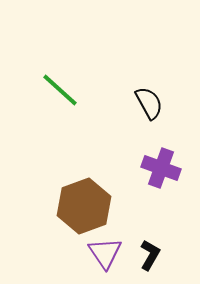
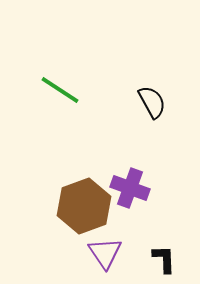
green line: rotated 9 degrees counterclockwise
black semicircle: moved 3 px right, 1 px up
purple cross: moved 31 px left, 20 px down
black L-shape: moved 14 px right, 4 px down; rotated 32 degrees counterclockwise
